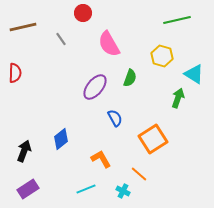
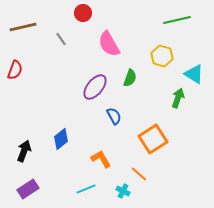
red semicircle: moved 3 px up; rotated 18 degrees clockwise
blue semicircle: moved 1 px left, 2 px up
